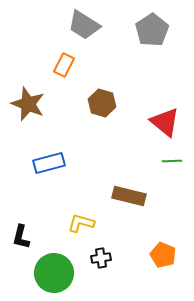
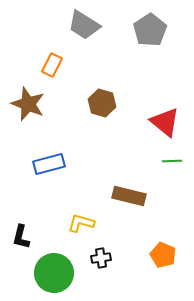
gray pentagon: moved 2 px left
orange rectangle: moved 12 px left
blue rectangle: moved 1 px down
